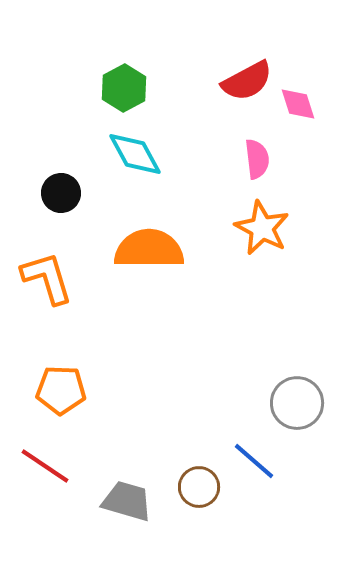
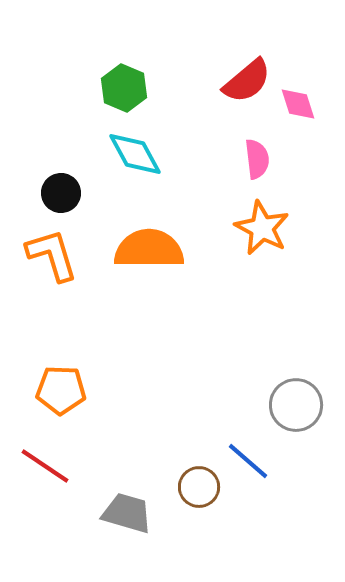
red semicircle: rotated 12 degrees counterclockwise
green hexagon: rotated 9 degrees counterclockwise
orange L-shape: moved 5 px right, 23 px up
gray circle: moved 1 px left, 2 px down
blue line: moved 6 px left
gray trapezoid: moved 12 px down
